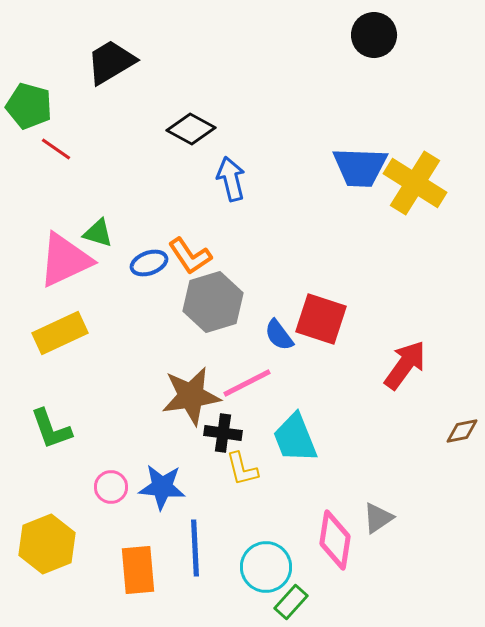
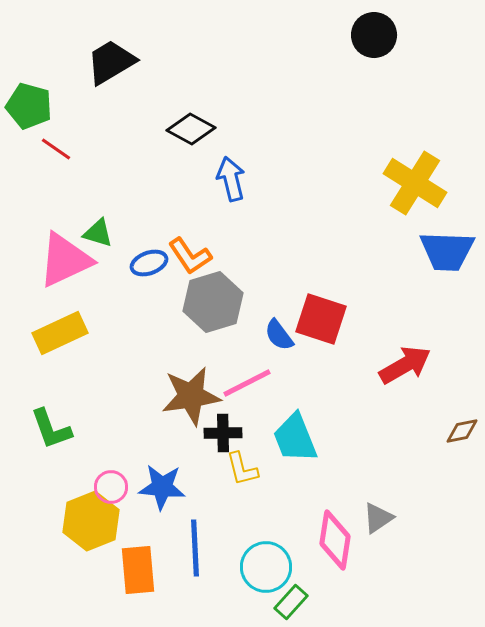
blue trapezoid: moved 87 px right, 84 px down
red arrow: rotated 24 degrees clockwise
black cross: rotated 9 degrees counterclockwise
yellow hexagon: moved 44 px right, 23 px up
